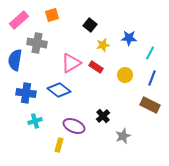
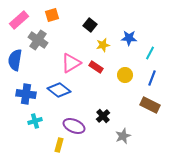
gray cross: moved 1 px right, 3 px up; rotated 24 degrees clockwise
blue cross: moved 1 px down
